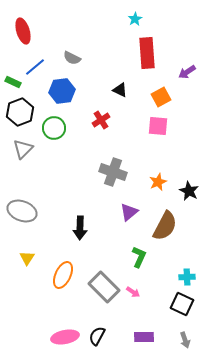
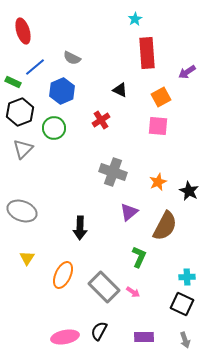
blue hexagon: rotated 15 degrees counterclockwise
black semicircle: moved 2 px right, 5 px up
